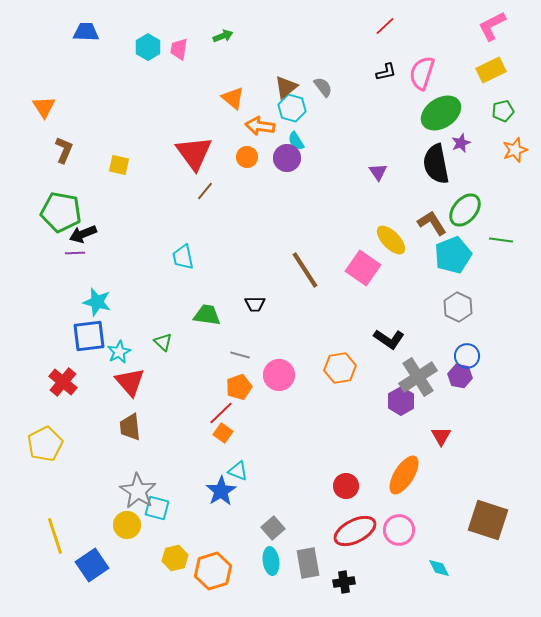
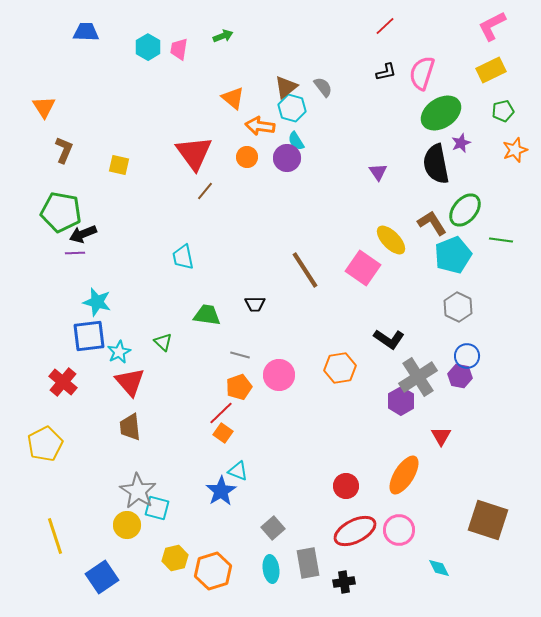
cyan ellipse at (271, 561): moved 8 px down
blue square at (92, 565): moved 10 px right, 12 px down
